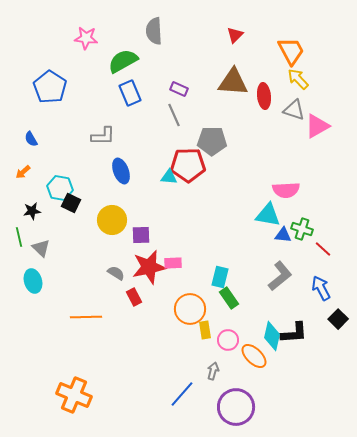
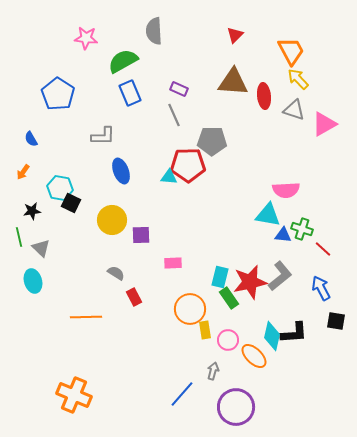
blue pentagon at (50, 87): moved 8 px right, 7 px down
pink triangle at (317, 126): moved 7 px right, 2 px up
orange arrow at (23, 172): rotated 14 degrees counterclockwise
red star at (149, 267): moved 101 px right, 15 px down
black square at (338, 319): moved 2 px left, 2 px down; rotated 36 degrees counterclockwise
